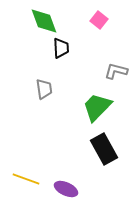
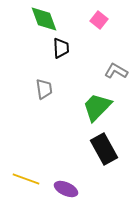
green diamond: moved 2 px up
gray L-shape: rotated 15 degrees clockwise
